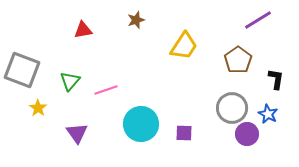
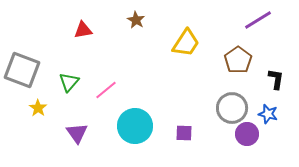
brown star: rotated 24 degrees counterclockwise
yellow trapezoid: moved 2 px right, 3 px up
green triangle: moved 1 px left, 1 px down
pink line: rotated 20 degrees counterclockwise
blue star: rotated 12 degrees counterclockwise
cyan circle: moved 6 px left, 2 px down
